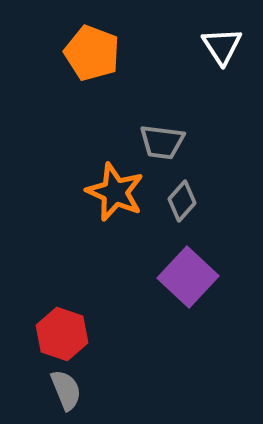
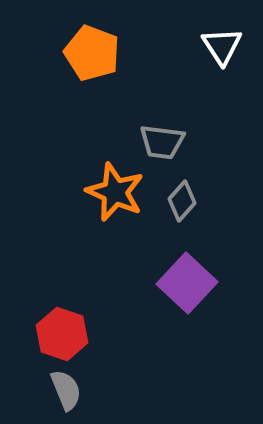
purple square: moved 1 px left, 6 px down
